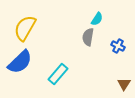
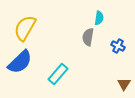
cyan semicircle: moved 2 px right, 1 px up; rotated 24 degrees counterclockwise
